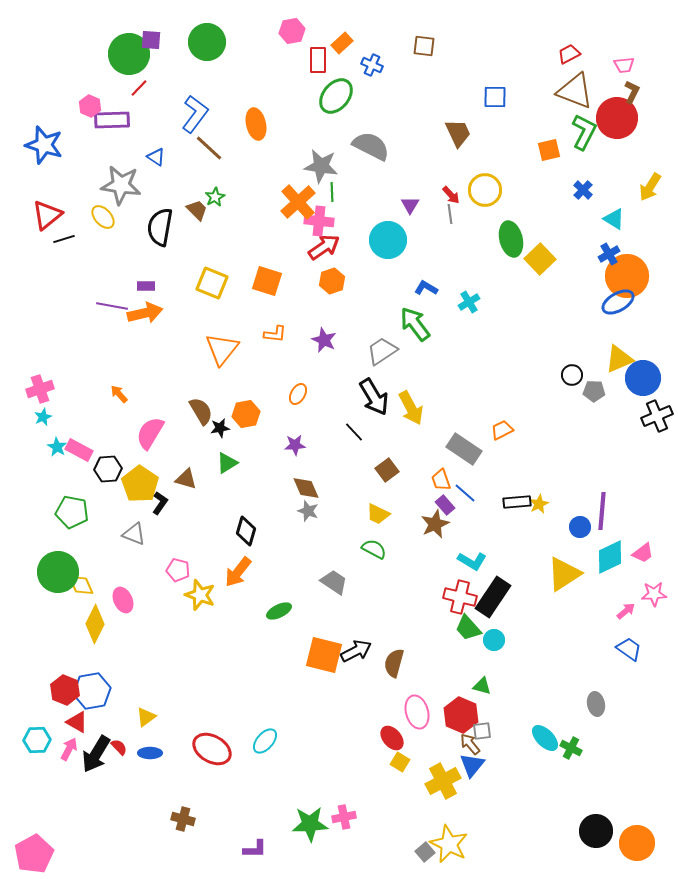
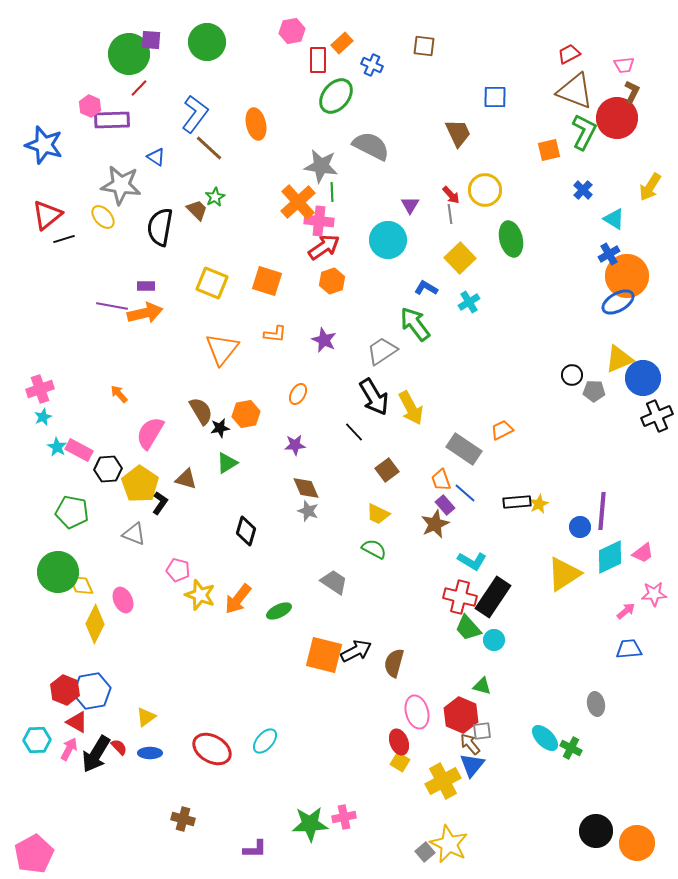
yellow square at (540, 259): moved 80 px left, 1 px up
orange arrow at (238, 572): moved 27 px down
blue trapezoid at (629, 649): rotated 40 degrees counterclockwise
red ellipse at (392, 738): moved 7 px right, 4 px down; rotated 20 degrees clockwise
